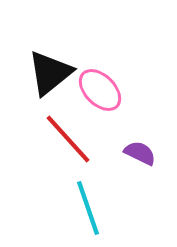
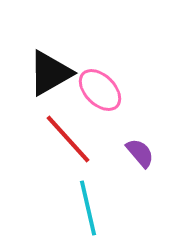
black triangle: rotated 9 degrees clockwise
purple semicircle: rotated 24 degrees clockwise
cyan line: rotated 6 degrees clockwise
